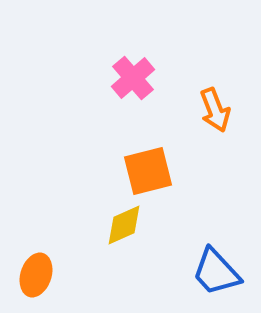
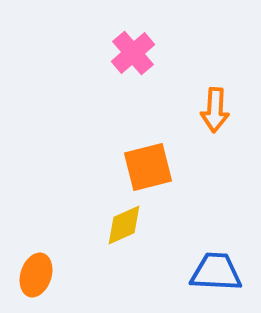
pink cross: moved 25 px up
orange arrow: rotated 24 degrees clockwise
orange square: moved 4 px up
blue trapezoid: rotated 136 degrees clockwise
